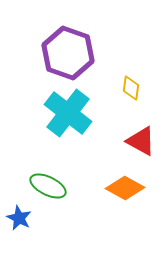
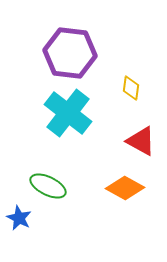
purple hexagon: moved 2 px right; rotated 12 degrees counterclockwise
